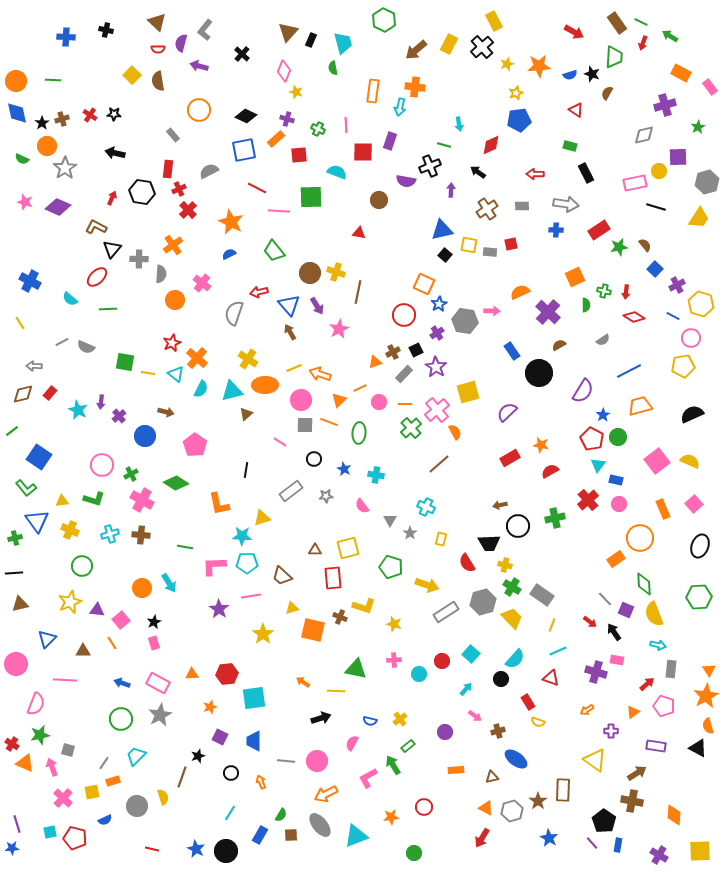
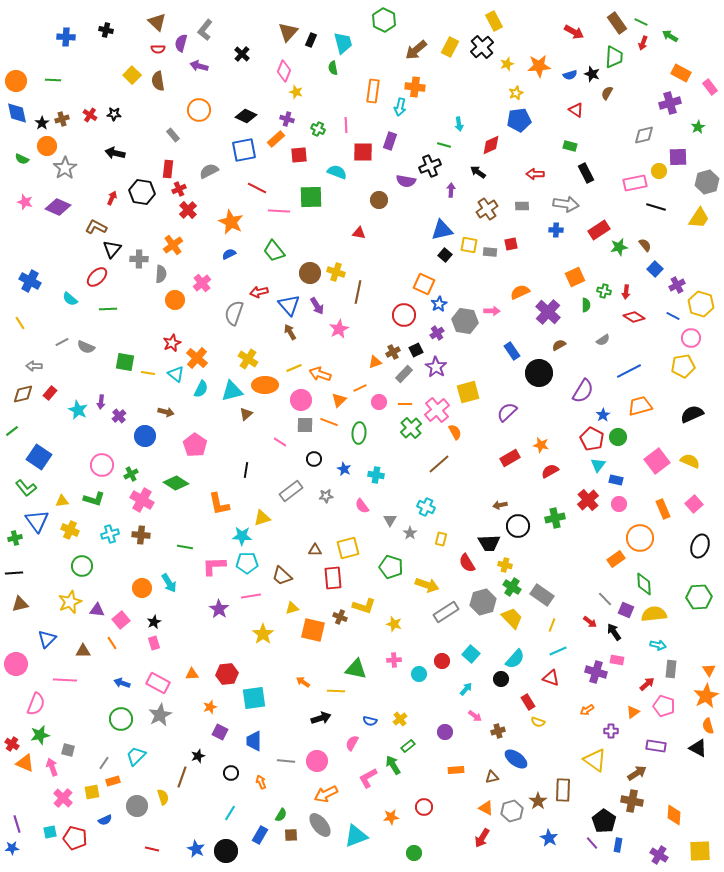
yellow rectangle at (449, 44): moved 1 px right, 3 px down
purple cross at (665, 105): moved 5 px right, 2 px up
pink cross at (202, 283): rotated 12 degrees clockwise
yellow semicircle at (654, 614): rotated 105 degrees clockwise
purple square at (220, 737): moved 5 px up
